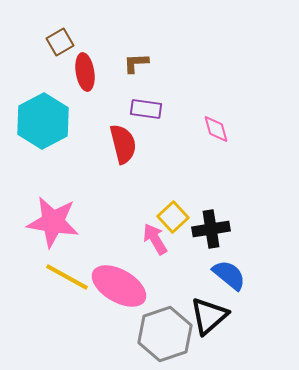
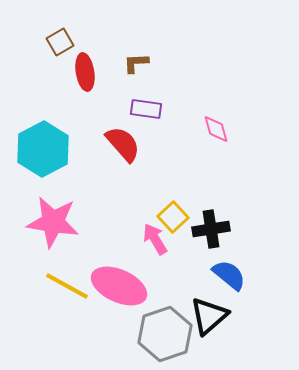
cyan hexagon: moved 28 px down
red semicircle: rotated 27 degrees counterclockwise
yellow line: moved 9 px down
pink ellipse: rotated 6 degrees counterclockwise
